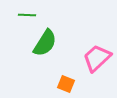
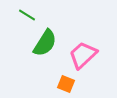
green line: rotated 30 degrees clockwise
pink trapezoid: moved 14 px left, 3 px up
